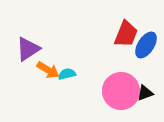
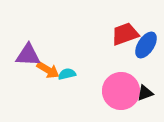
red trapezoid: moved 1 px left; rotated 132 degrees counterclockwise
purple triangle: moved 6 px down; rotated 36 degrees clockwise
